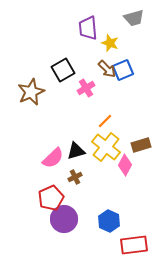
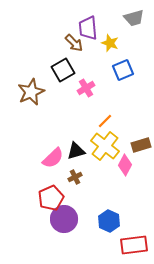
brown arrow: moved 33 px left, 26 px up
yellow cross: moved 1 px left, 1 px up
